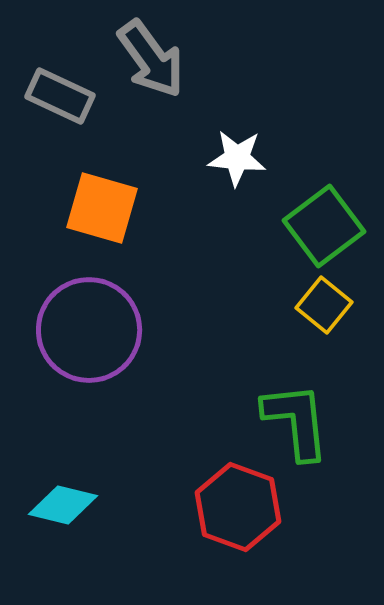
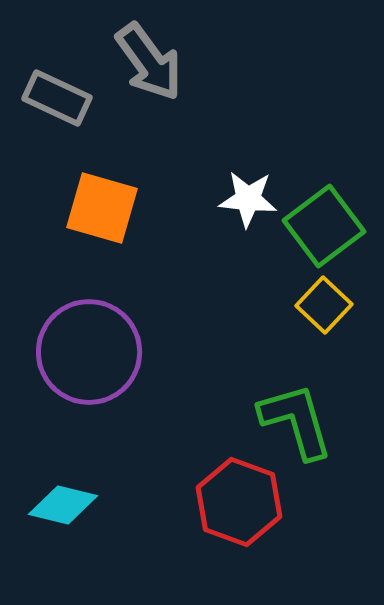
gray arrow: moved 2 px left, 3 px down
gray rectangle: moved 3 px left, 2 px down
white star: moved 11 px right, 41 px down
yellow square: rotated 4 degrees clockwise
purple circle: moved 22 px down
green L-shape: rotated 10 degrees counterclockwise
red hexagon: moved 1 px right, 5 px up
